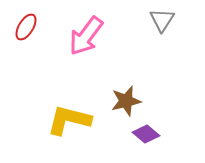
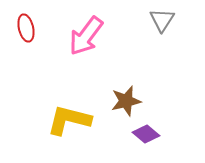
red ellipse: moved 1 px down; rotated 44 degrees counterclockwise
